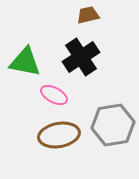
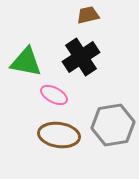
green triangle: moved 1 px right
brown ellipse: rotated 18 degrees clockwise
